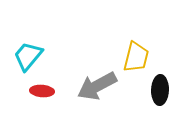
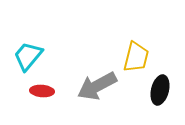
black ellipse: rotated 12 degrees clockwise
